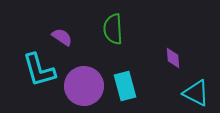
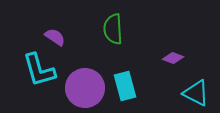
purple semicircle: moved 7 px left
purple diamond: rotated 65 degrees counterclockwise
purple circle: moved 1 px right, 2 px down
